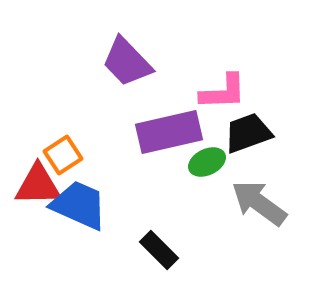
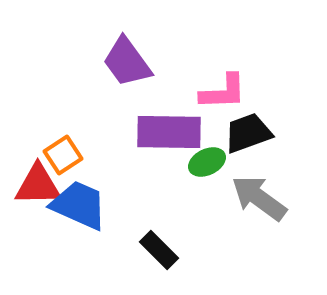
purple trapezoid: rotated 8 degrees clockwise
purple rectangle: rotated 14 degrees clockwise
gray arrow: moved 5 px up
